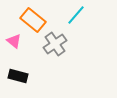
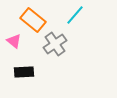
cyan line: moved 1 px left
black rectangle: moved 6 px right, 4 px up; rotated 18 degrees counterclockwise
